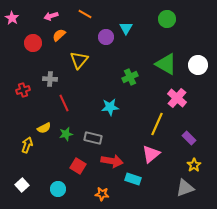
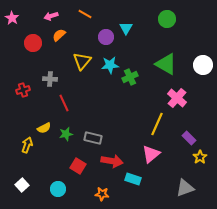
yellow triangle: moved 3 px right, 1 px down
white circle: moved 5 px right
cyan star: moved 42 px up
yellow star: moved 6 px right, 8 px up
